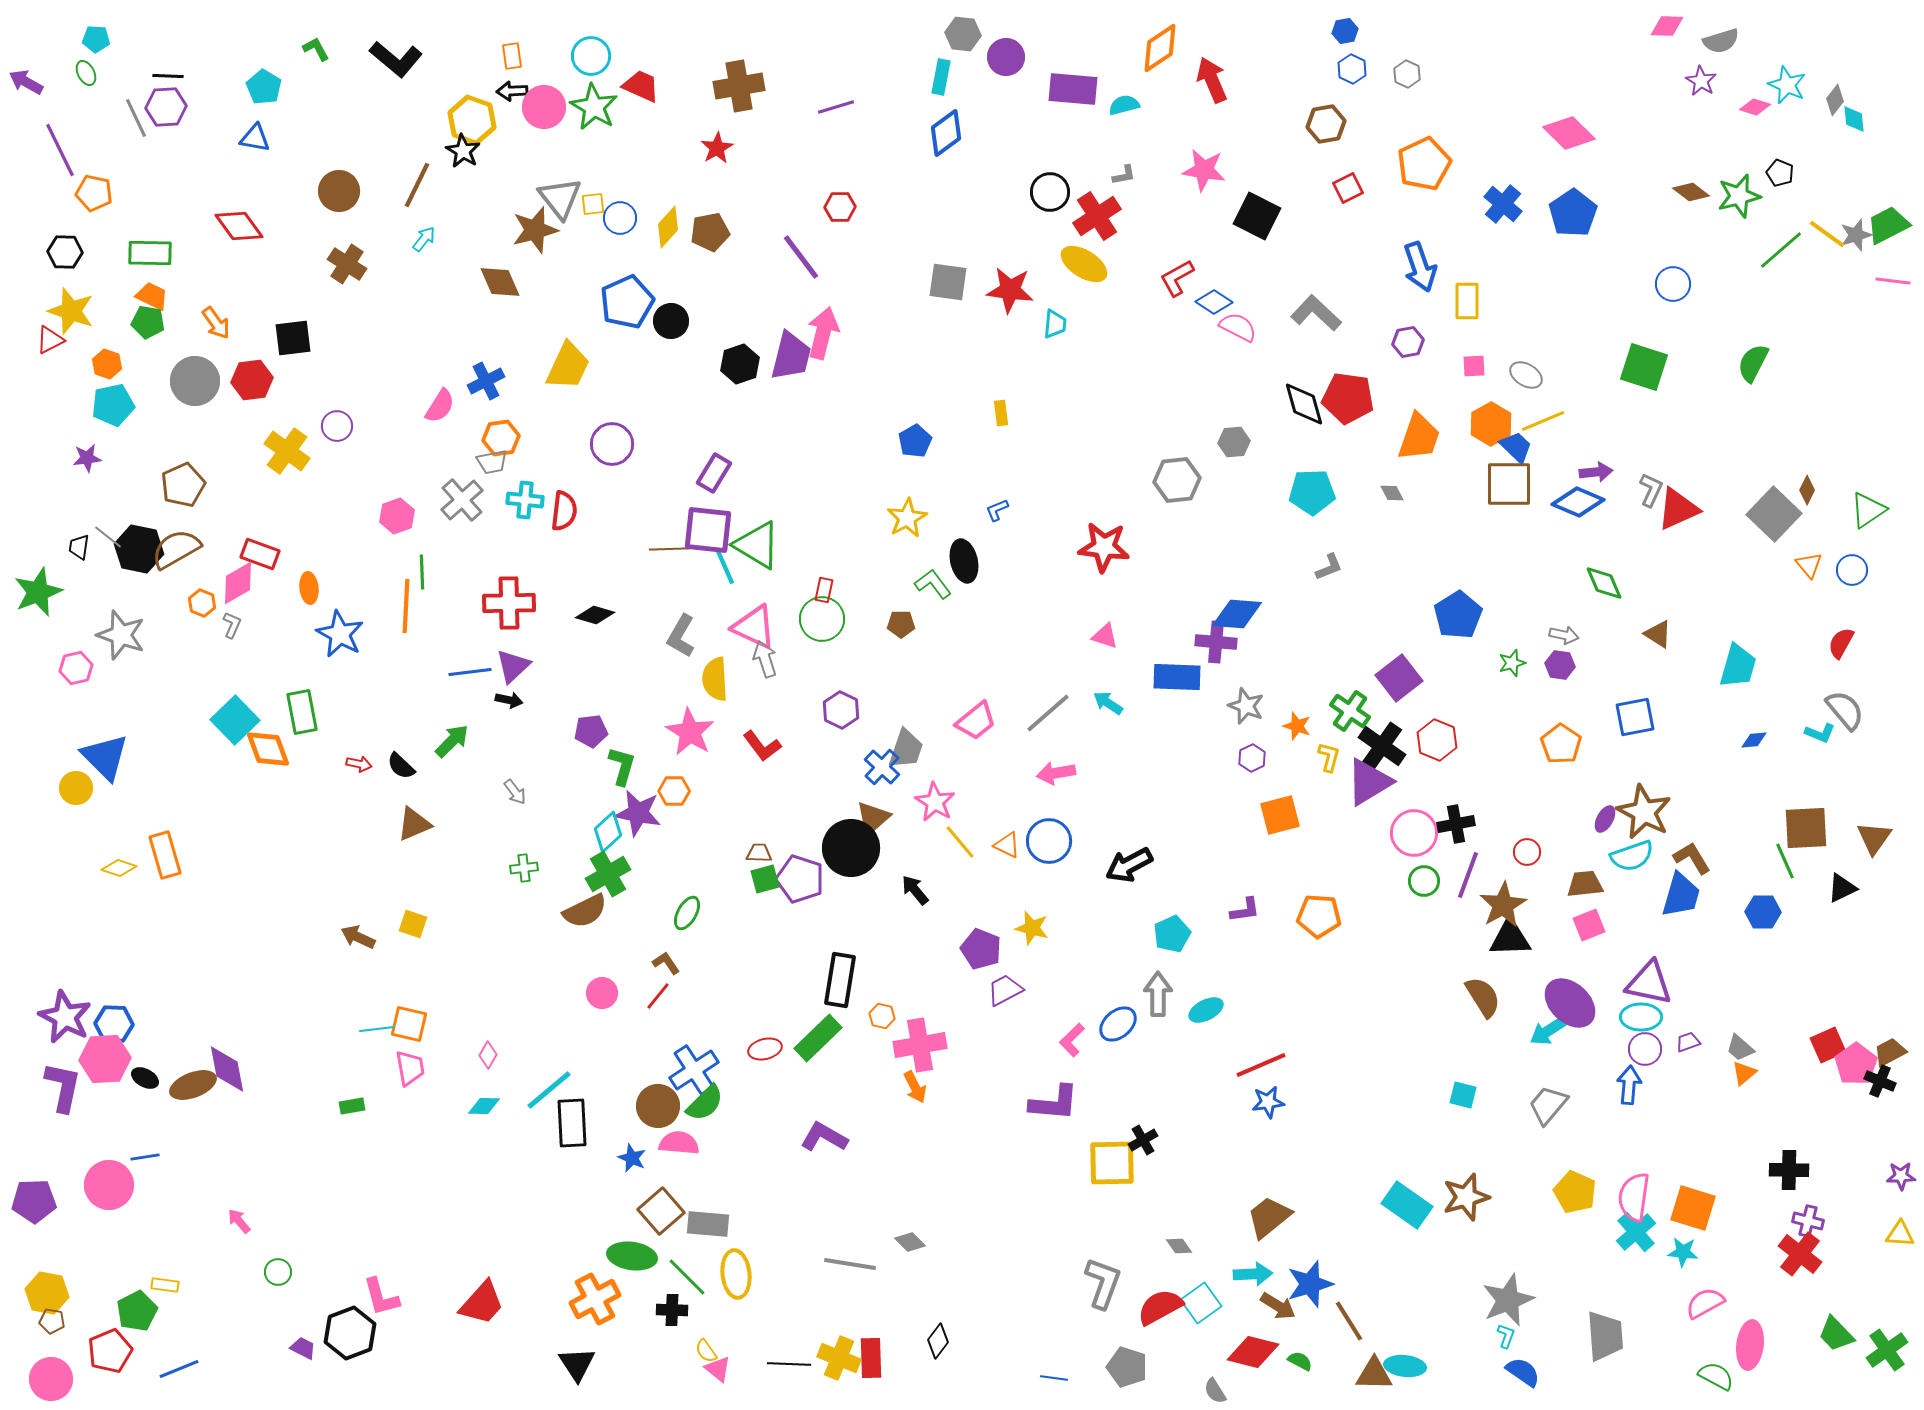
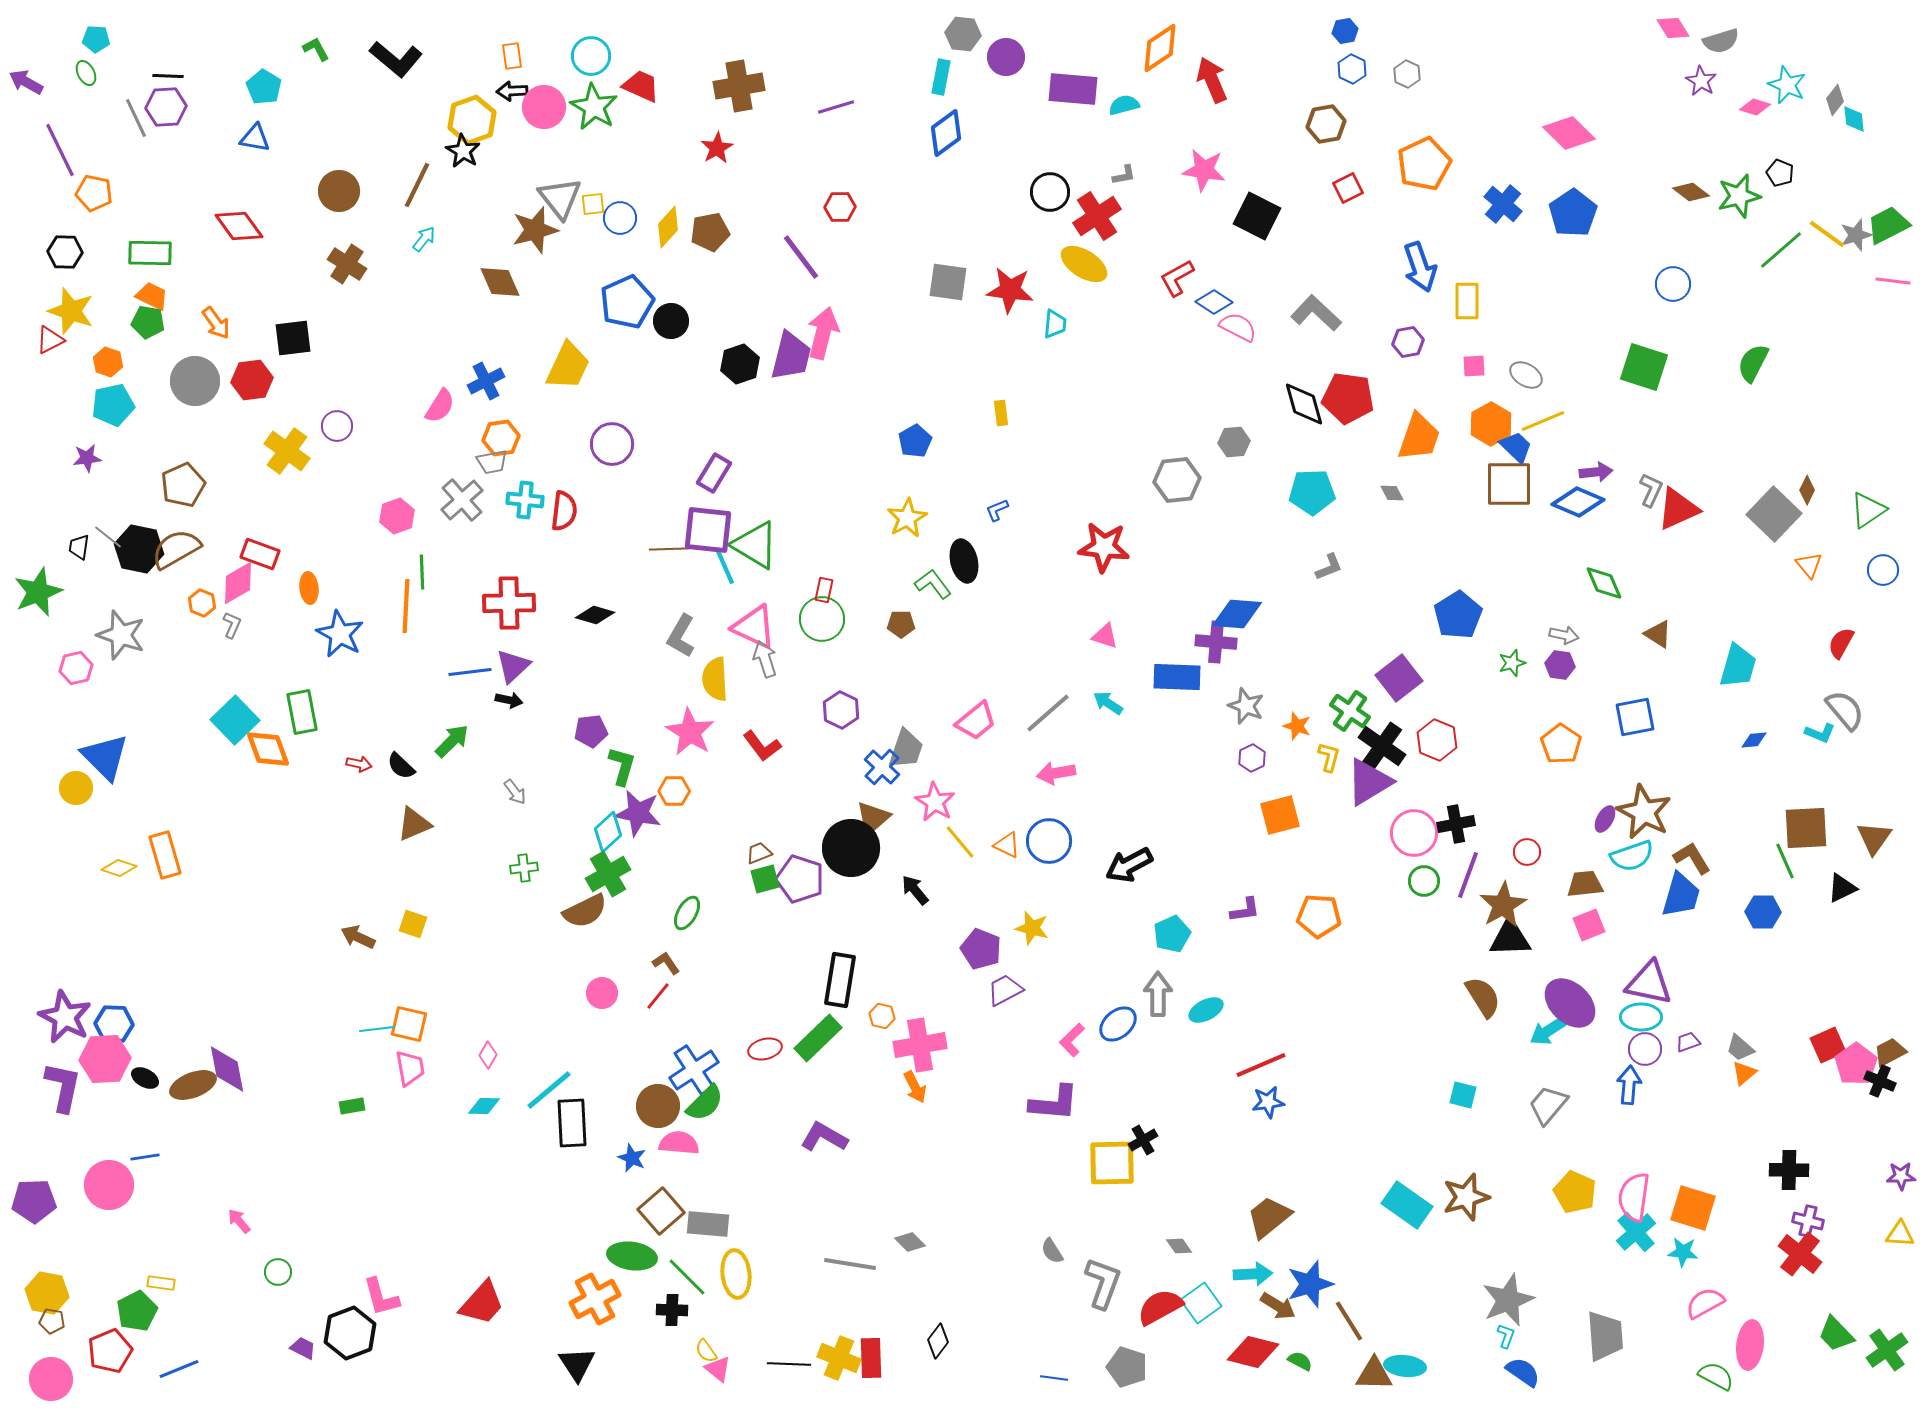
pink diamond at (1667, 26): moved 6 px right, 2 px down; rotated 56 degrees clockwise
yellow hexagon at (472, 120): rotated 21 degrees clockwise
orange hexagon at (107, 364): moved 1 px right, 2 px up
green triangle at (757, 545): moved 2 px left
blue circle at (1852, 570): moved 31 px right
brown trapezoid at (759, 853): rotated 24 degrees counterclockwise
yellow rectangle at (165, 1285): moved 4 px left, 2 px up
gray semicircle at (1215, 1391): moved 163 px left, 140 px up
